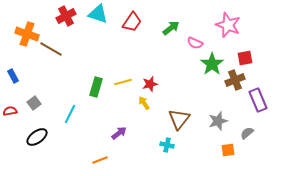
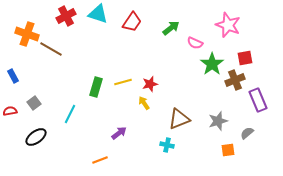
brown triangle: rotated 30 degrees clockwise
black ellipse: moved 1 px left
